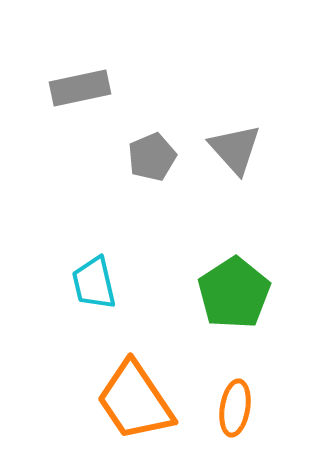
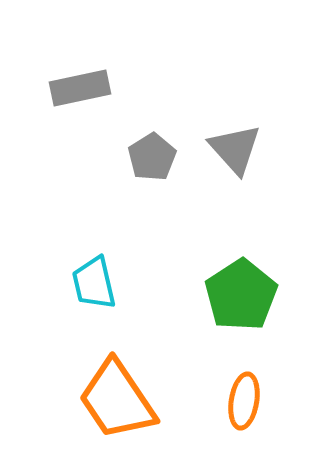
gray pentagon: rotated 9 degrees counterclockwise
green pentagon: moved 7 px right, 2 px down
orange trapezoid: moved 18 px left, 1 px up
orange ellipse: moved 9 px right, 7 px up
